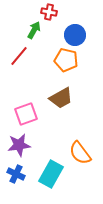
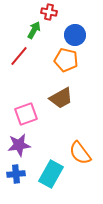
blue cross: rotated 30 degrees counterclockwise
